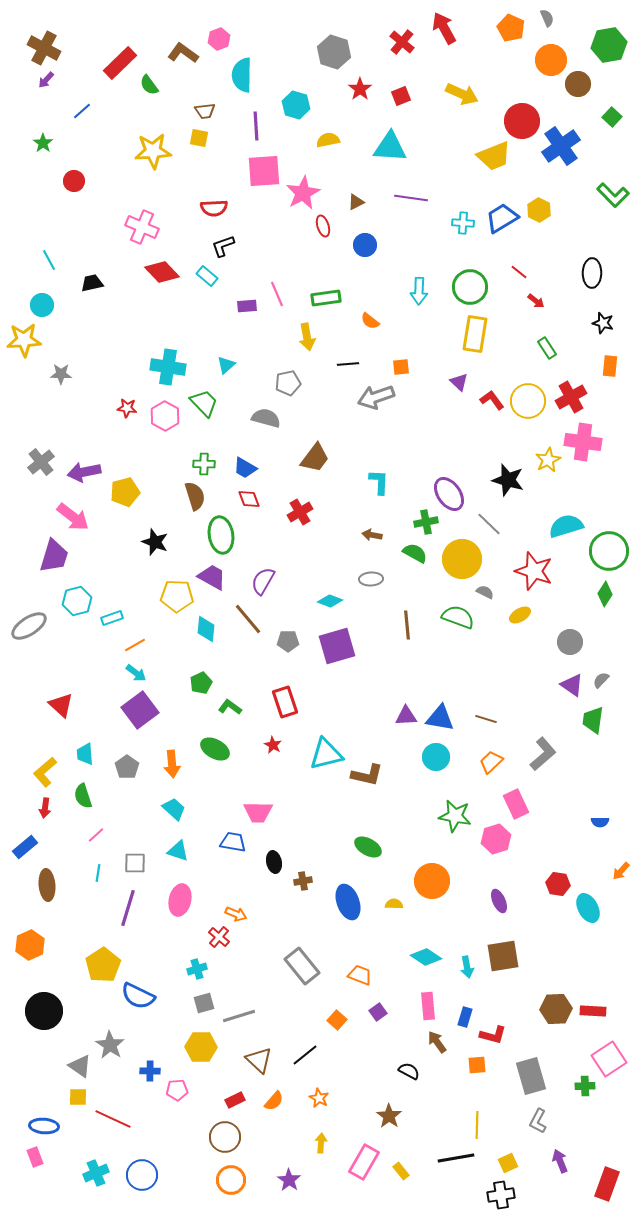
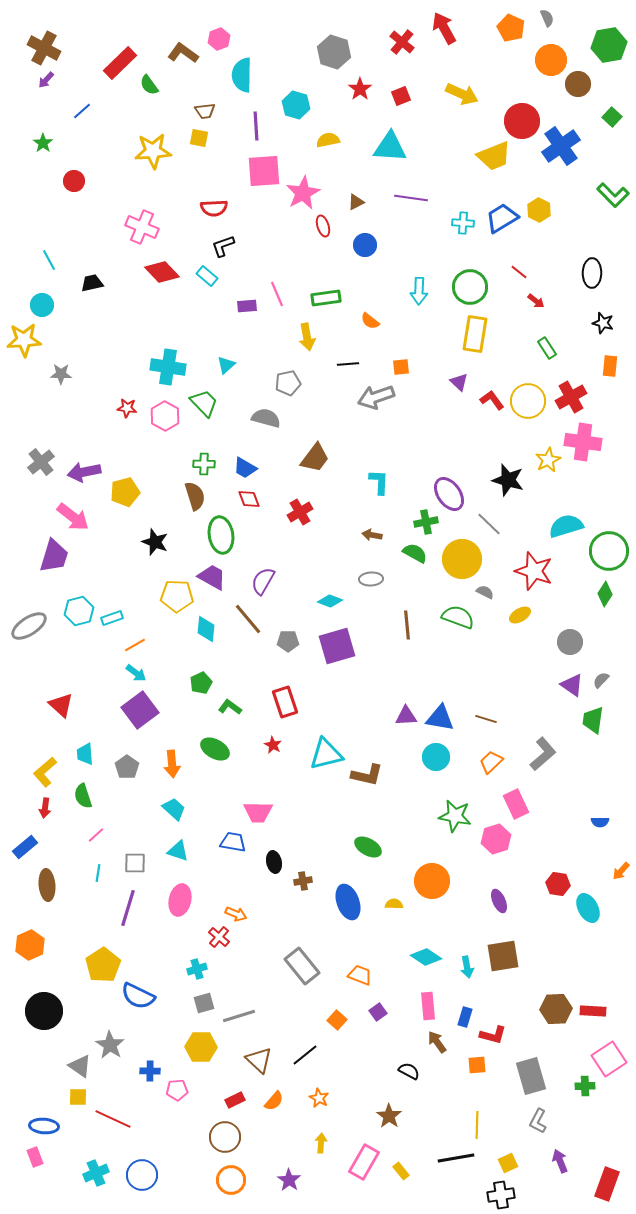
cyan hexagon at (77, 601): moved 2 px right, 10 px down
